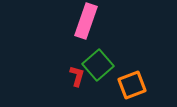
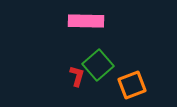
pink rectangle: rotated 72 degrees clockwise
